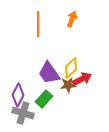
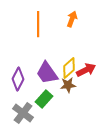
yellow diamond: moved 2 px left
purple trapezoid: moved 2 px left
red arrow: moved 4 px right, 9 px up
purple diamond: moved 16 px up
gray cross: rotated 20 degrees clockwise
